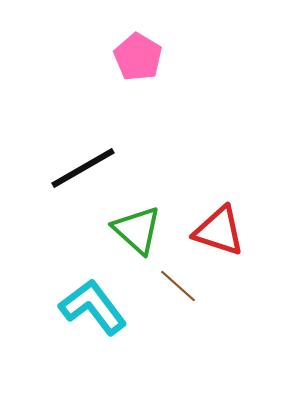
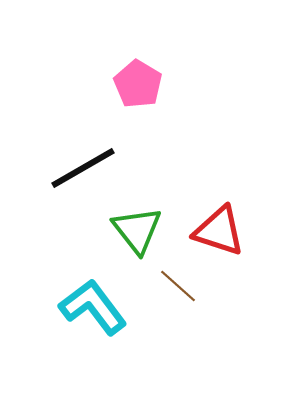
pink pentagon: moved 27 px down
green triangle: rotated 10 degrees clockwise
